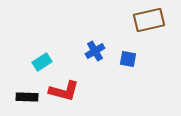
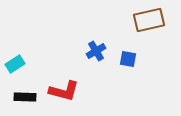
blue cross: moved 1 px right
cyan rectangle: moved 27 px left, 2 px down
black rectangle: moved 2 px left
